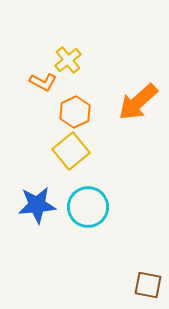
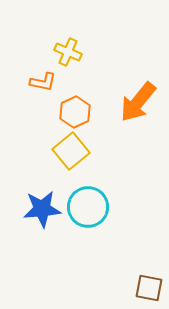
yellow cross: moved 8 px up; rotated 28 degrees counterclockwise
orange L-shape: rotated 16 degrees counterclockwise
orange arrow: rotated 9 degrees counterclockwise
blue star: moved 5 px right, 4 px down
brown square: moved 1 px right, 3 px down
